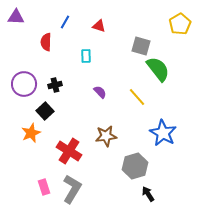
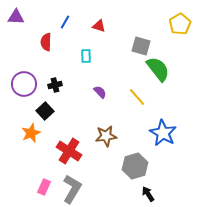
pink rectangle: rotated 42 degrees clockwise
